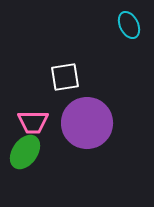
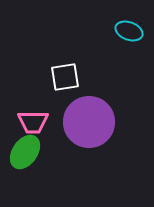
cyan ellipse: moved 6 px down; rotated 44 degrees counterclockwise
purple circle: moved 2 px right, 1 px up
